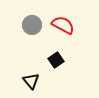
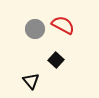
gray circle: moved 3 px right, 4 px down
black square: rotated 14 degrees counterclockwise
